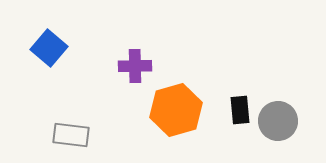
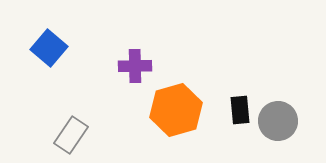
gray rectangle: rotated 63 degrees counterclockwise
